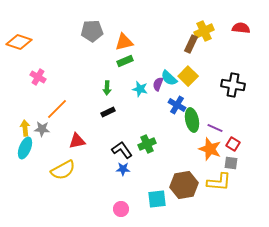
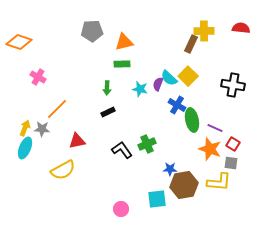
yellow cross: rotated 24 degrees clockwise
green rectangle: moved 3 px left, 3 px down; rotated 21 degrees clockwise
yellow arrow: rotated 28 degrees clockwise
blue star: moved 47 px right
